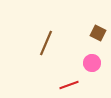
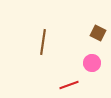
brown line: moved 3 px left, 1 px up; rotated 15 degrees counterclockwise
